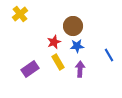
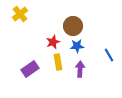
red star: moved 1 px left
yellow rectangle: rotated 21 degrees clockwise
